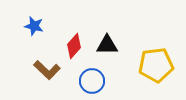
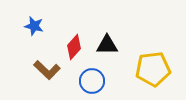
red diamond: moved 1 px down
yellow pentagon: moved 3 px left, 4 px down
